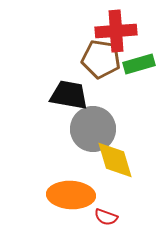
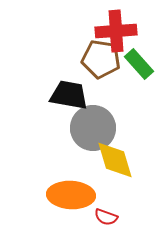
green rectangle: rotated 64 degrees clockwise
gray circle: moved 1 px up
